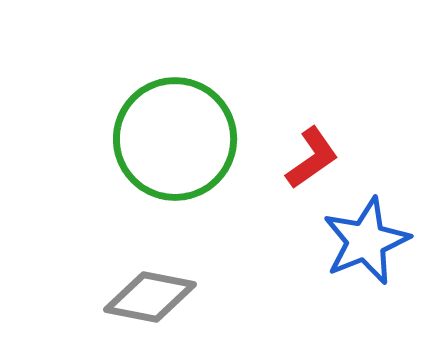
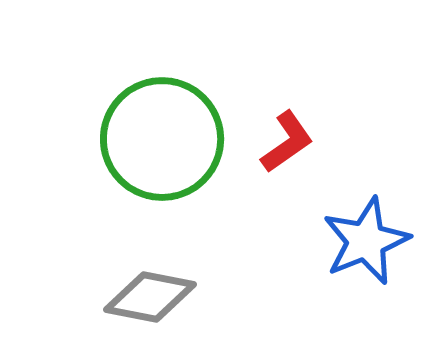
green circle: moved 13 px left
red L-shape: moved 25 px left, 16 px up
